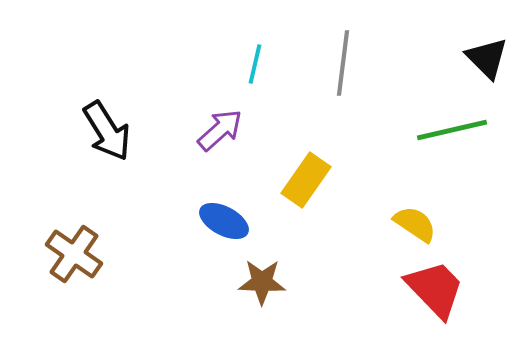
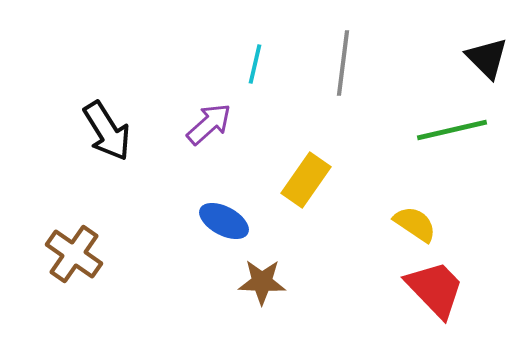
purple arrow: moved 11 px left, 6 px up
